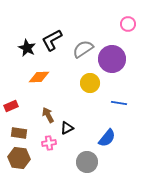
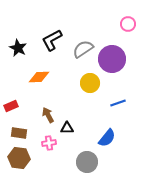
black star: moved 9 px left
blue line: moved 1 px left; rotated 28 degrees counterclockwise
black triangle: rotated 24 degrees clockwise
